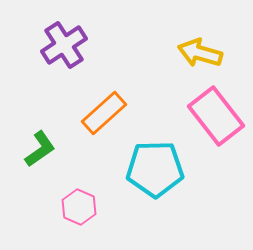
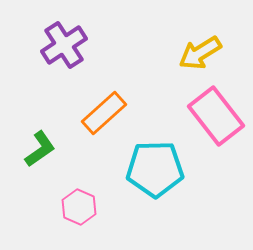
yellow arrow: rotated 48 degrees counterclockwise
